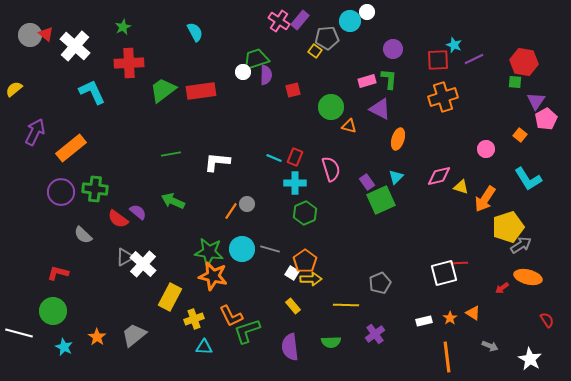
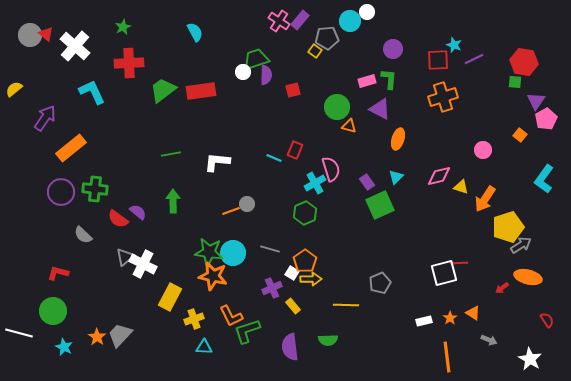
green circle at (331, 107): moved 6 px right
purple arrow at (35, 132): moved 10 px right, 14 px up; rotated 8 degrees clockwise
pink circle at (486, 149): moved 3 px left, 1 px down
red rectangle at (295, 157): moved 7 px up
cyan L-shape at (528, 179): moved 16 px right; rotated 68 degrees clockwise
cyan cross at (295, 183): moved 20 px right; rotated 30 degrees counterclockwise
green square at (381, 200): moved 1 px left, 5 px down
green arrow at (173, 201): rotated 65 degrees clockwise
orange line at (231, 211): rotated 36 degrees clockwise
cyan circle at (242, 249): moved 9 px left, 4 px down
gray triangle at (125, 257): rotated 12 degrees counterclockwise
white cross at (143, 264): rotated 16 degrees counterclockwise
purple cross at (375, 334): moved 103 px left, 46 px up; rotated 12 degrees clockwise
gray trapezoid at (134, 335): moved 14 px left; rotated 8 degrees counterclockwise
green semicircle at (331, 342): moved 3 px left, 2 px up
gray arrow at (490, 346): moved 1 px left, 6 px up
